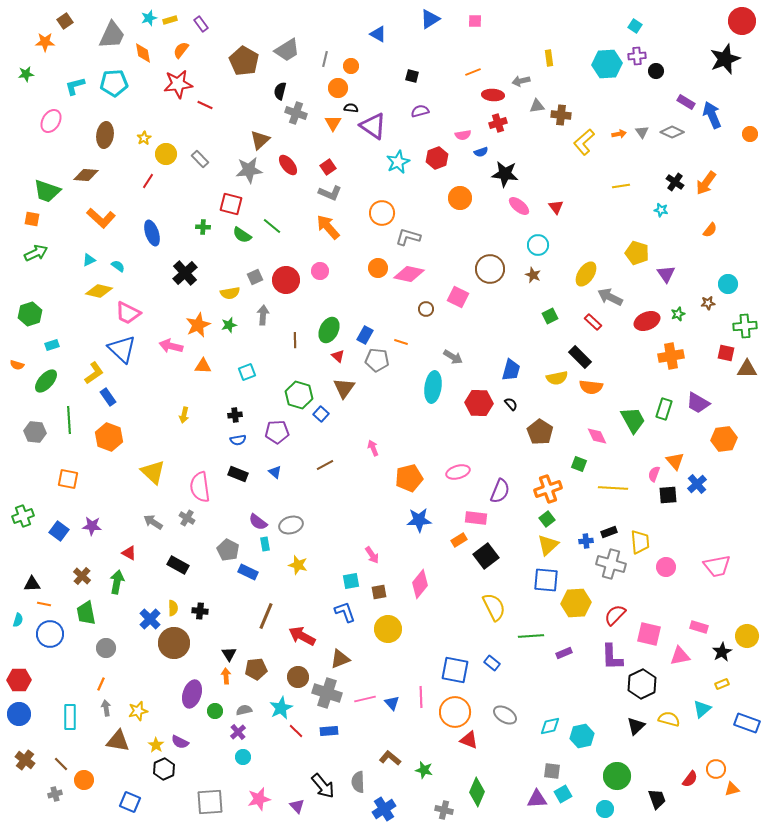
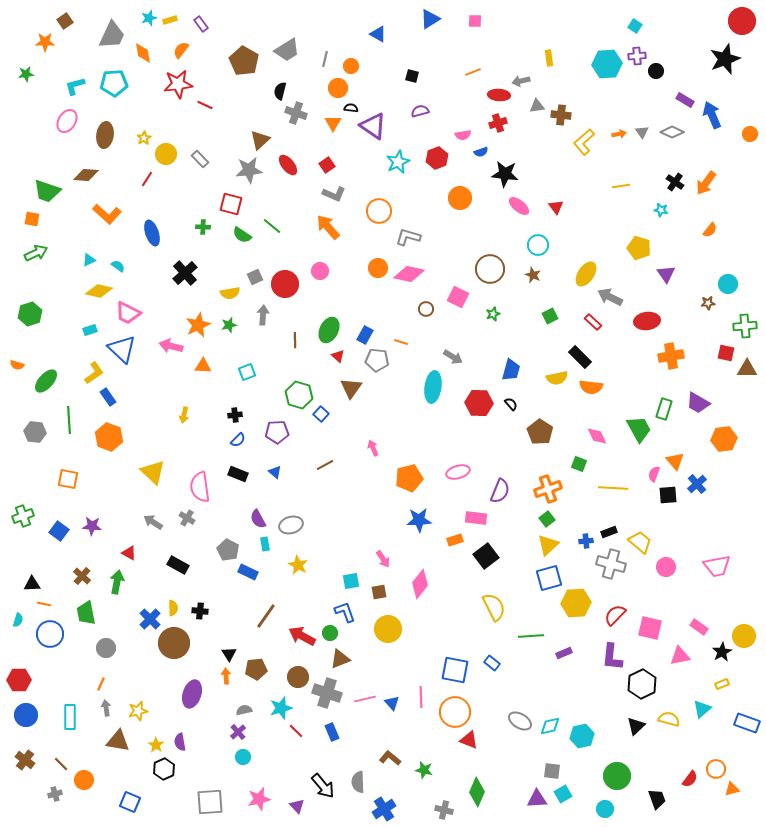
red ellipse at (493, 95): moved 6 px right
purple rectangle at (686, 102): moved 1 px left, 2 px up
pink ellipse at (51, 121): moved 16 px right
red square at (328, 167): moved 1 px left, 2 px up
red line at (148, 181): moved 1 px left, 2 px up
gray L-shape at (330, 193): moved 4 px right, 1 px down
orange circle at (382, 213): moved 3 px left, 2 px up
orange L-shape at (101, 218): moved 6 px right, 4 px up
yellow pentagon at (637, 253): moved 2 px right, 5 px up
red circle at (286, 280): moved 1 px left, 4 px down
green star at (678, 314): moved 185 px left
red ellipse at (647, 321): rotated 15 degrees clockwise
cyan rectangle at (52, 345): moved 38 px right, 15 px up
brown triangle at (344, 388): moved 7 px right
green trapezoid at (633, 420): moved 6 px right, 9 px down
blue semicircle at (238, 440): rotated 35 degrees counterclockwise
purple semicircle at (258, 522): moved 3 px up; rotated 24 degrees clockwise
orange rectangle at (459, 540): moved 4 px left; rotated 14 degrees clockwise
yellow trapezoid at (640, 542): rotated 45 degrees counterclockwise
pink arrow at (372, 555): moved 11 px right, 4 px down
yellow star at (298, 565): rotated 12 degrees clockwise
blue square at (546, 580): moved 3 px right, 2 px up; rotated 20 degrees counterclockwise
brown line at (266, 616): rotated 12 degrees clockwise
pink rectangle at (699, 627): rotated 18 degrees clockwise
pink square at (649, 634): moved 1 px right, 6 px up
yellow circle at (747, 636): moved 3 px left
purple L-shape at (612, 657): rotated 8 degrees clockwise
cyan star at (281, 708): rotated 10 degrees clockwise
green circle at (215, 711): moved 115 px right, 78 px up
blue circle at (19, 714): moved 7 px right, 1 px down
gray ellipse at (505, 715): moved 15 px right, 6 px down
blue rectangle at (329, 731): moved 3 px right, 1 px down; rotated 72 degrees clockwise
purple semicircle at (180, 742): rotated 54 degrees clockwise
